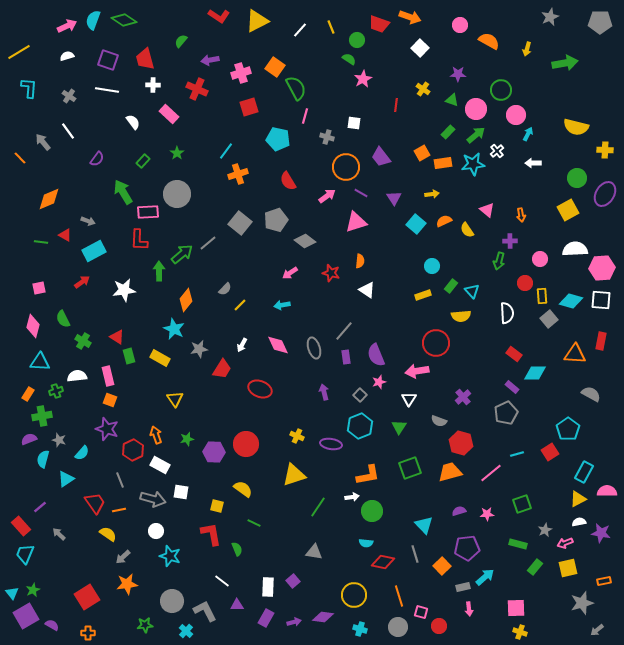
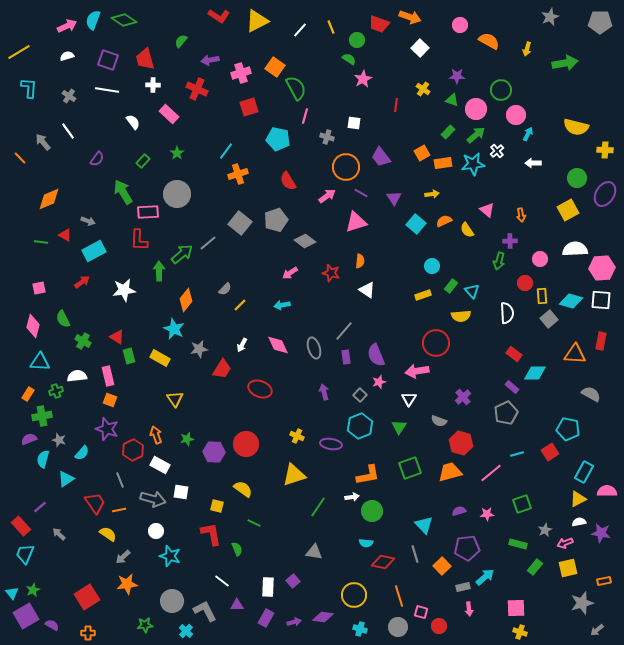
purple star at (458, 74): moved 1 px left, 2 px down
cyan pentagon at (568, 429): rotated 25 degrees counterclockwise
